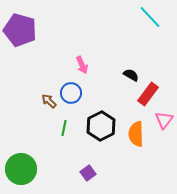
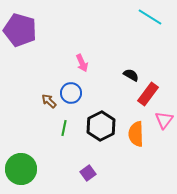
cyan line: rotated 15 degrees counterclockwise
pink arrow: moved 2 px up
